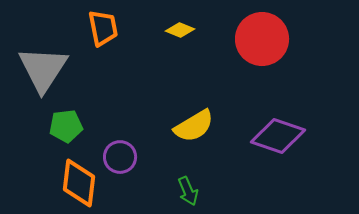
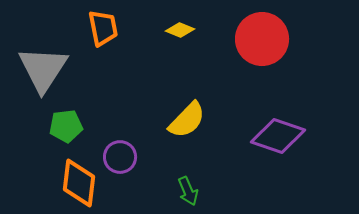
yellow semicircle: moved 7 px left, 6 px up; rotated 15 degrees counterclockwise
